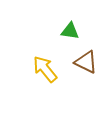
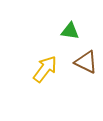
yellow arrow: rotated 76 degrees clockwise
